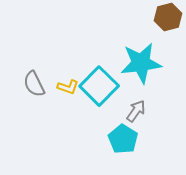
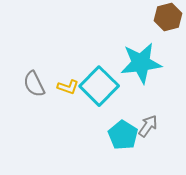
gray arrow: moved 12 px right, 15 px down
cyan pentagon: moved 4 px up
